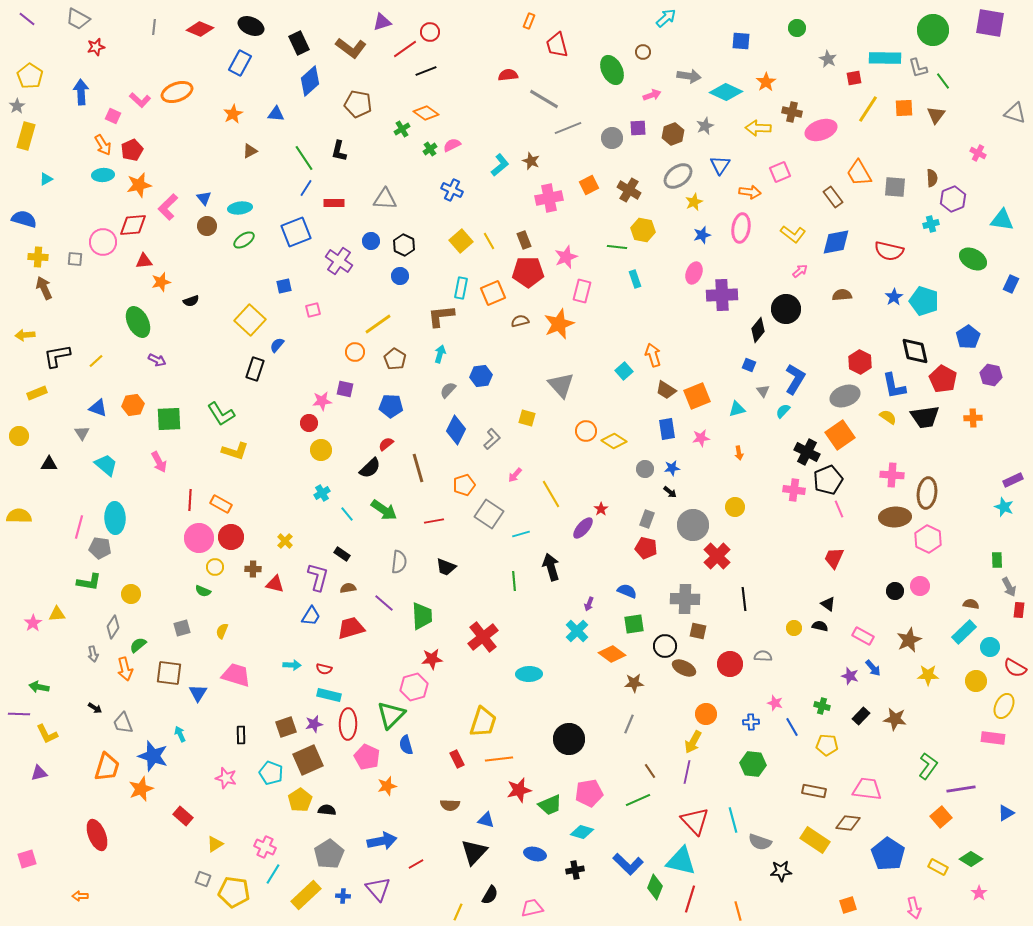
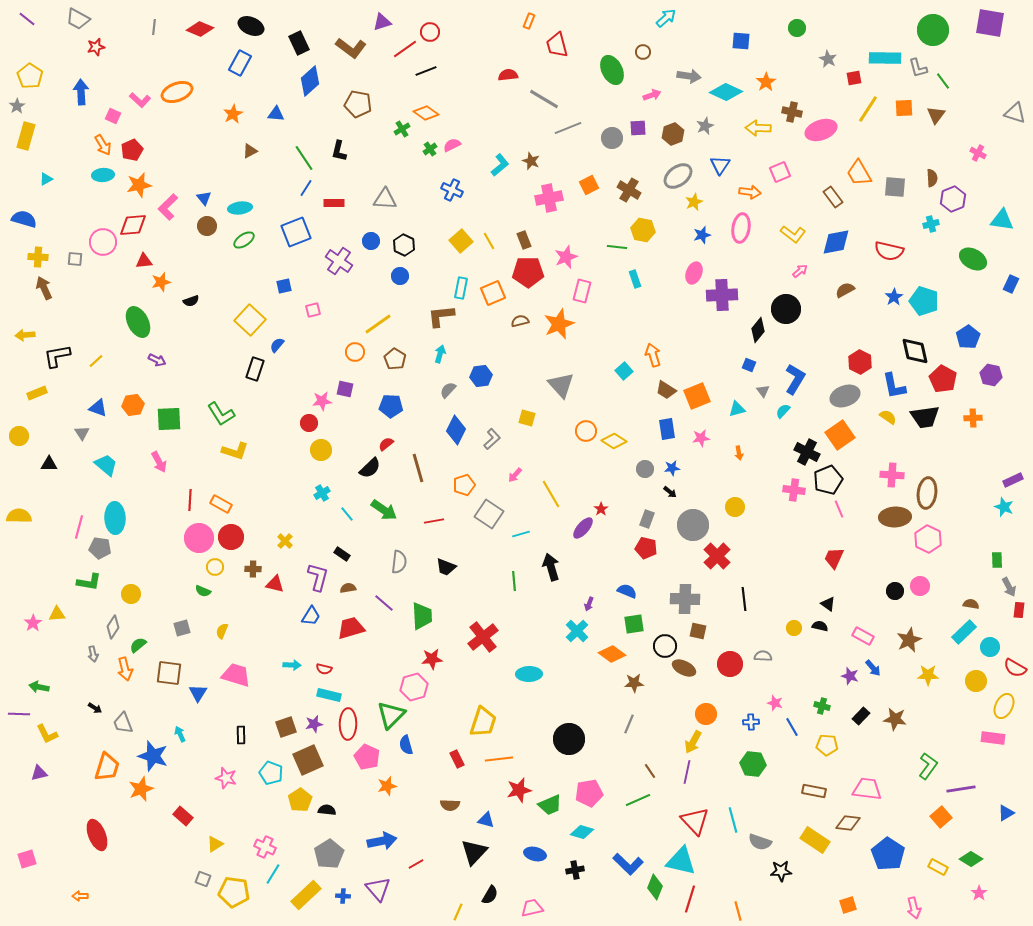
brown semicircle at (842, 295): moved 3 px right, 5 px up; rotated 24 degrees counterclockwise
